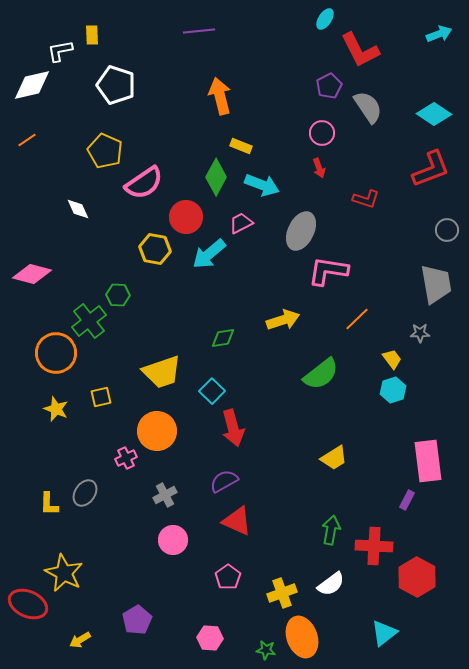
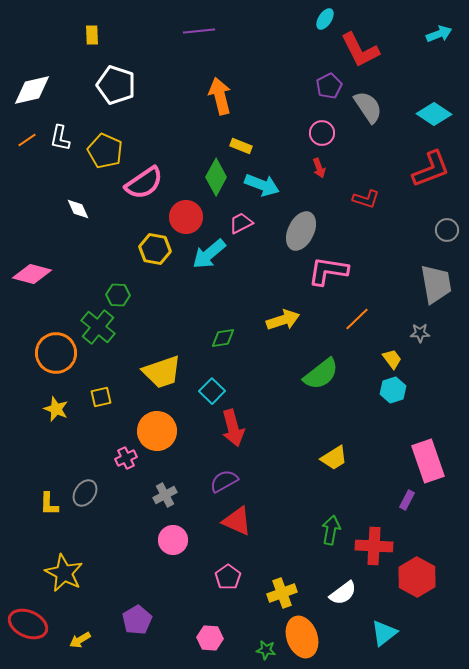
white L-shape at (60, 51): moved 87 px down; rotated 68 degrees counterclockwise
white diamond at (32, 85): moved 5 px down
green cross at (89, 321): moved 9 px right, 6 px down; rotated 12 degrees counterclockwise
pink rectangle at (428, 461): rotated 12 degrees counterclockwise
white semicircle at (331, 584): moved 12 px right, 9 px down
red ellipse at (28, 604): moved 20 px down
